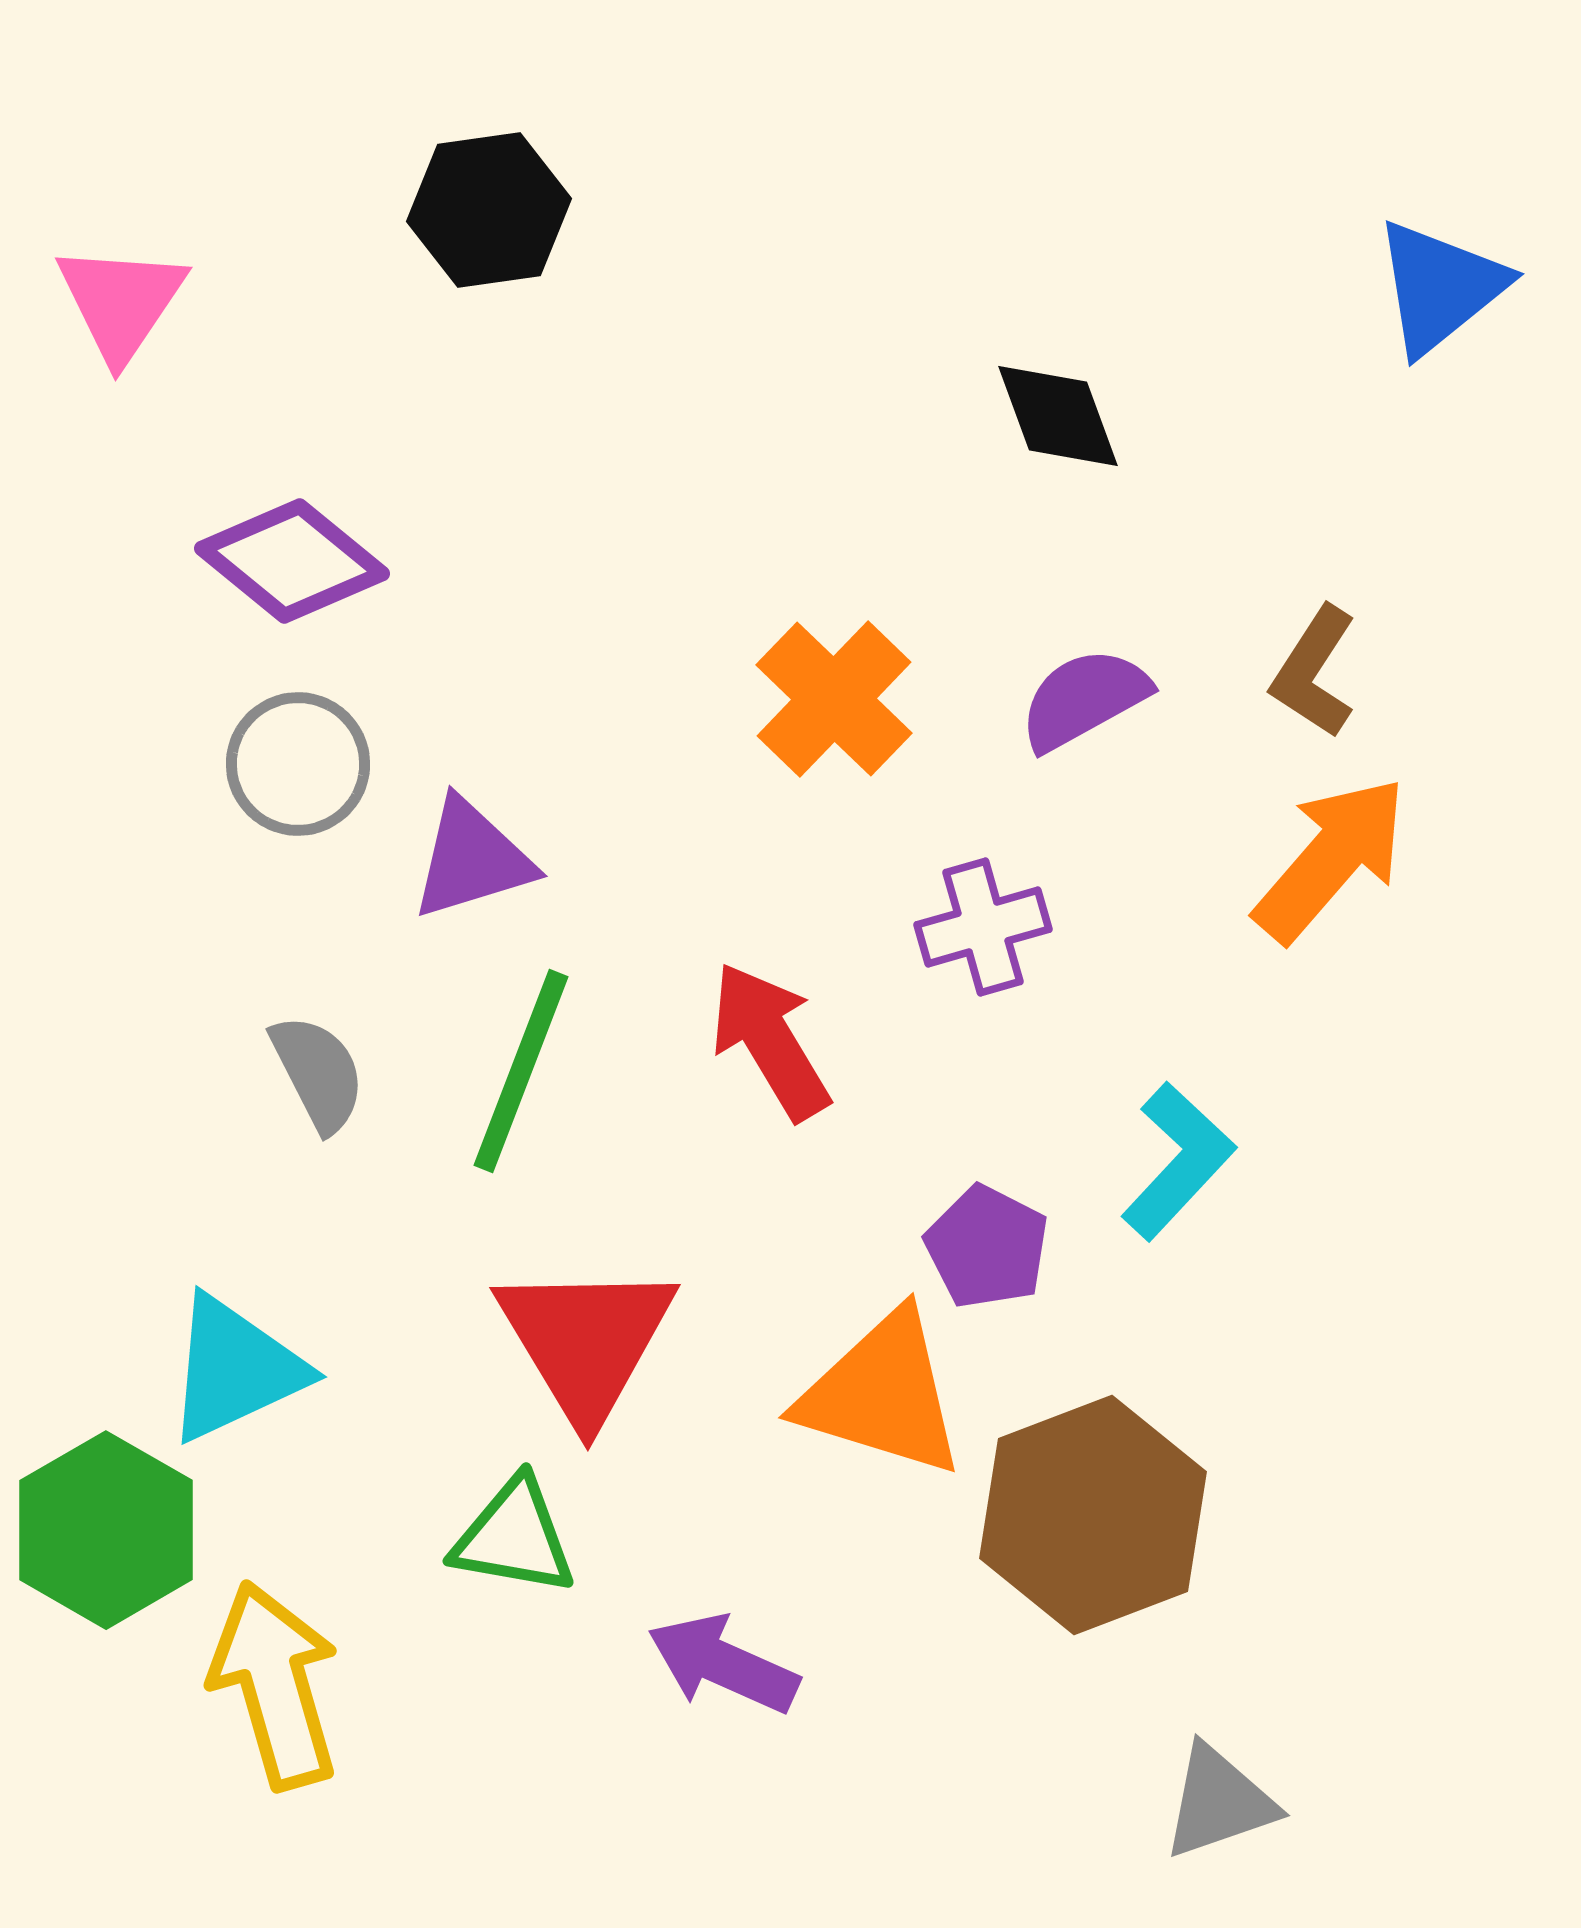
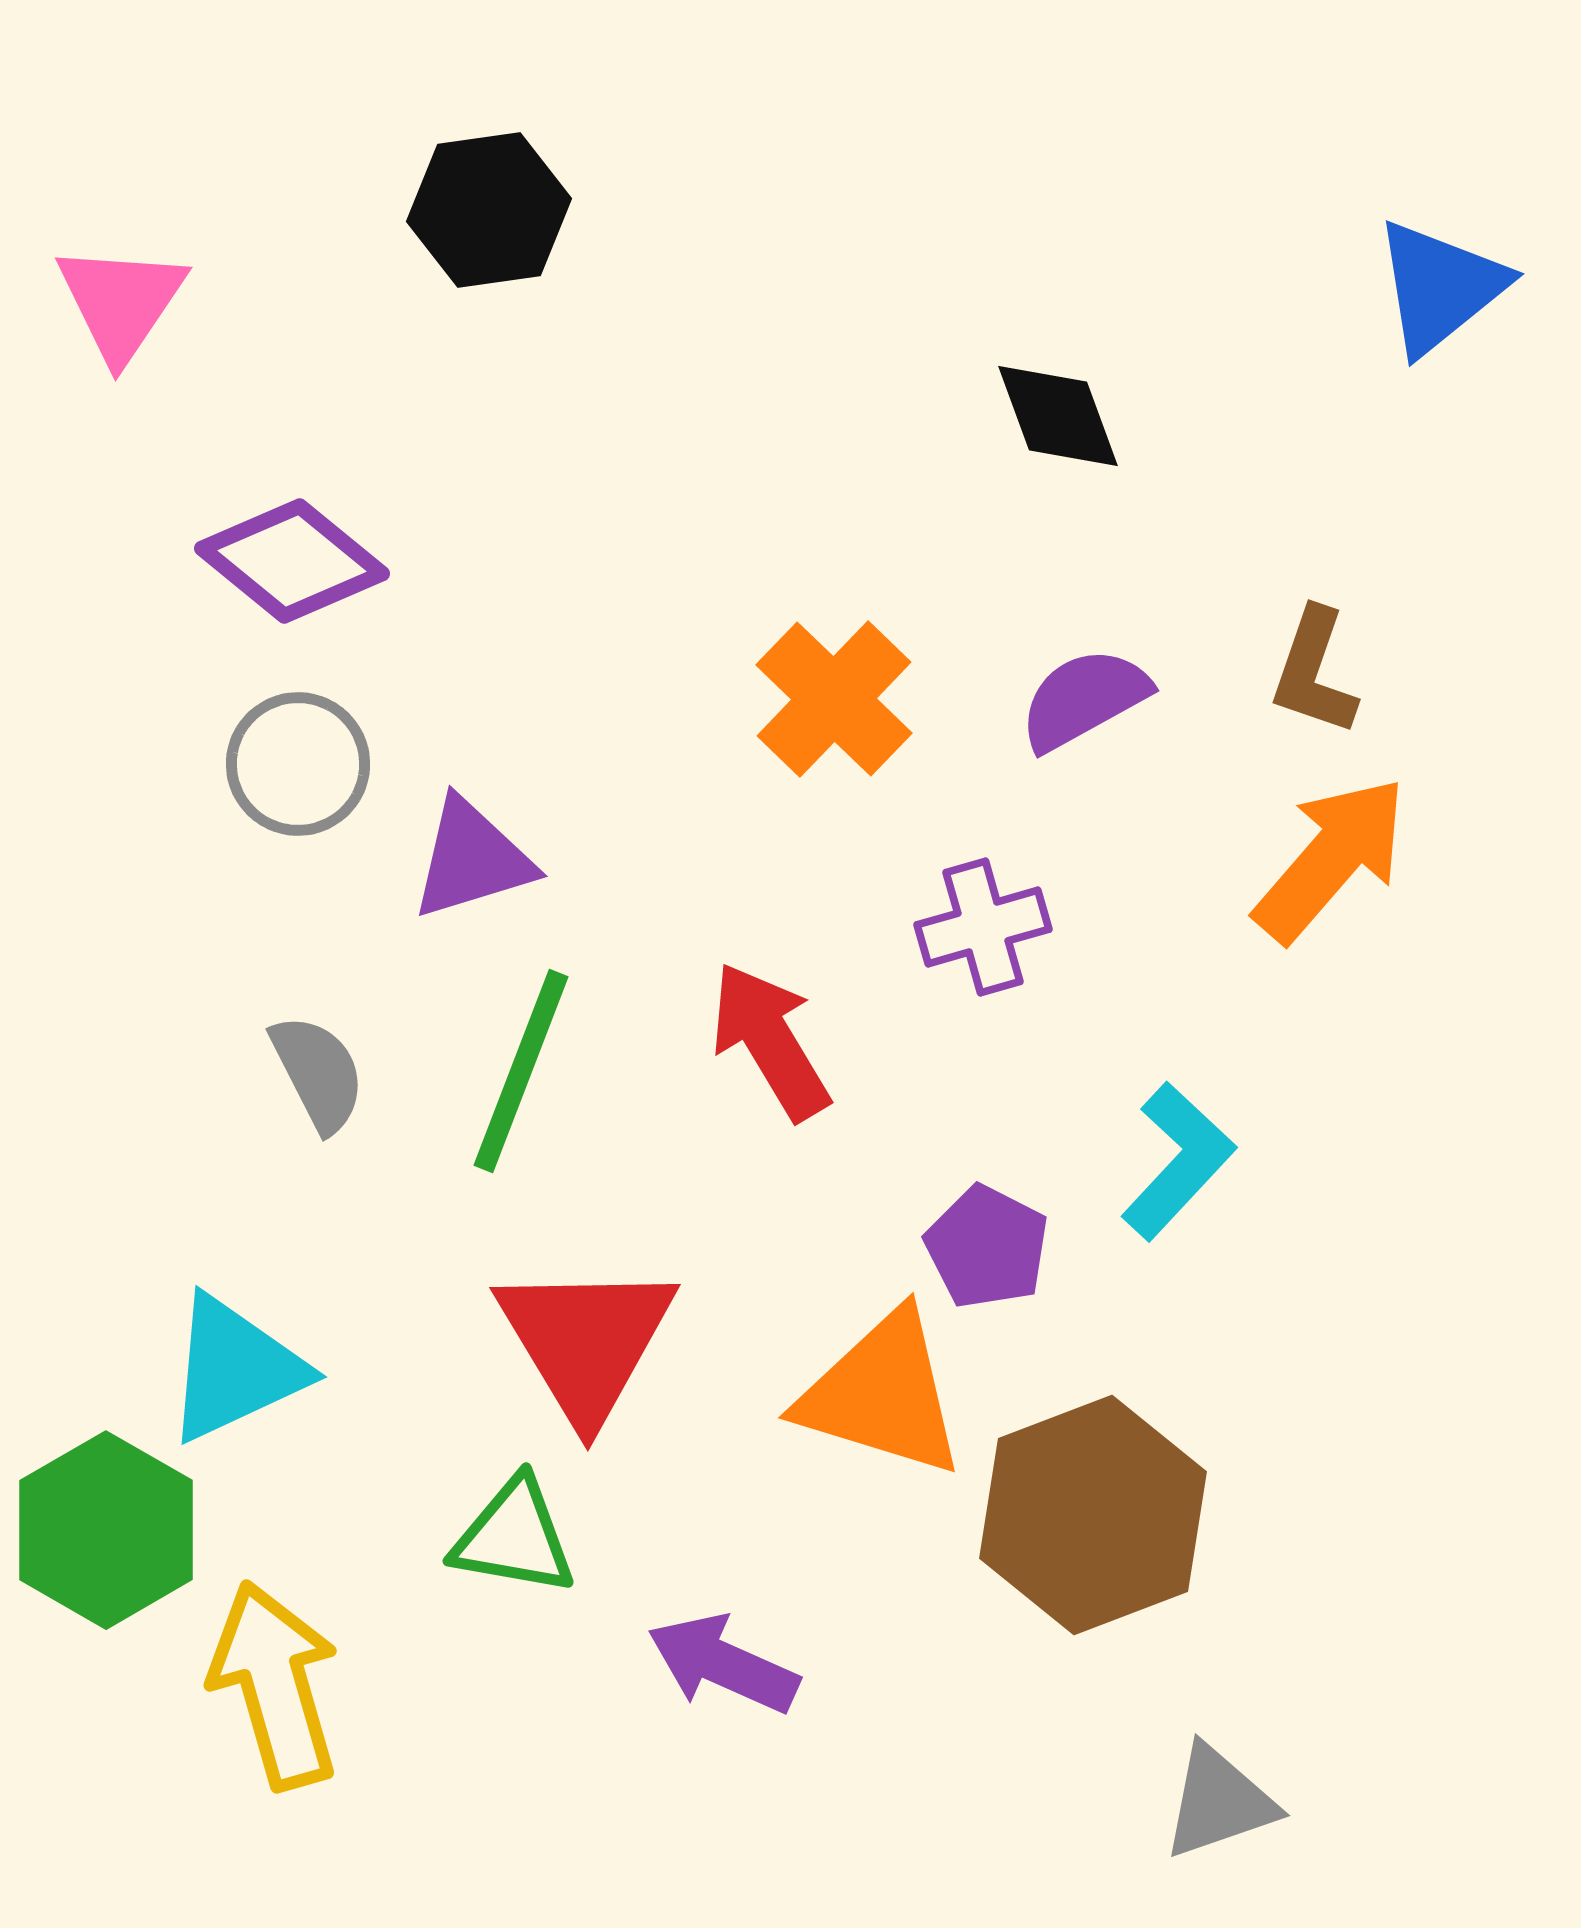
brown L-shape: rotated 14 degrees counterclockwise
